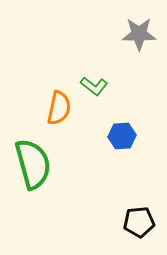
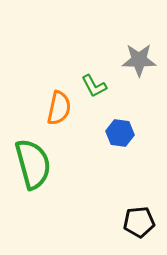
gray star: moved 26 px down
green L-shape: rotated 24 degrees clockwise
blue hexagon: moved 2 px left, 3 px up; rotated 12 degrees clockwise
